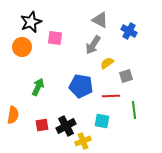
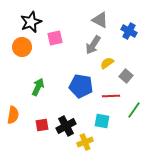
pink square: rotated 21 degrees counterclockwise
gray square: rotated 32 degrees counterclockwise
green line: rotated 42 degrees clockwise
yellow cross: moved 2 px right, 1 px down
